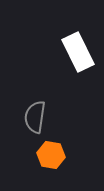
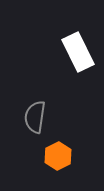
orange hexagon: moved 7 px right, 1 px down; rotated 24 degrees clockwise
